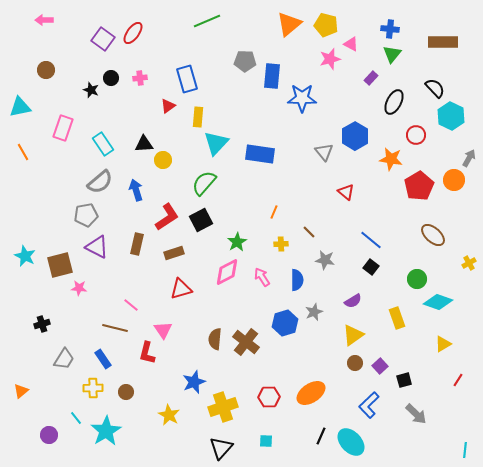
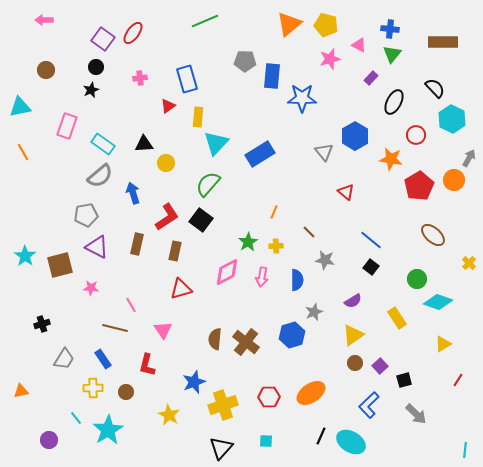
green line at (207, 21): moved 2 px left
pink triangle at (351, 44): moved 8 px right, 1 px down
black circle at (111, 78): moved 15 px left, 11 px up
black star at (91, 90): rotated 28 degrees clockwise
cyan hexagon at (451, 116): moved 1 px right, 3 px down
pink rectangle at (63, 128): moved 4 px right, 2 px up
cyan rectangle at (103, 144): rotated 20 degrees counterclockwise
blue rectangle at (260, 154): rotated 40 degrees counterclockwise
yellow circle at (163, 160): moved 3 px right, 3 px down
gray semicircle at (100, 182): moved 6 px up
green semicircle at (204, 183): moved 4 px right, 1 px down
blue arrow at (136, 190): moved 3 px left, 3 px down
black square at (201, 220): rotated 25 degrees counterclockwise
green star at (237, 242): moved 11 px right
yellow cross at (281, 244): moved 5 px left, 2 px down
brown rectangle at (174, 253): moved 1 px right, 2 px up; rotated 60 degrees counterclockwise
cyan star at (25, 256): rotated 10 degrees clockwise
yellow cross at (469, 263): rotated 16 degrees counterclockwise
pink arrow at (262, 277): rotated 138 degrees counterclockwise
pink star at (79, 288): moved 12 px right
pink line at (131, 305): rotated 21 degrees clockwise
yellow rectangle at (397, 318): rotated 15 degrees counterclockwise
blue hexagon at (285, 323): moved 7 px right, 12 px down
red L-shape at (147, 353): moved 12 px down
orange triangle at (21, 391): rotated 28 degrees clockwise
yellow cross at (223, 407): moved 2 px up
cyan star at (106, 431): moved 2 px right, 1 px up
purple circle at (49, 435): moved 5 px down
cyan ellipse at (351, 442): rotated 16 degrees counterclockwise
